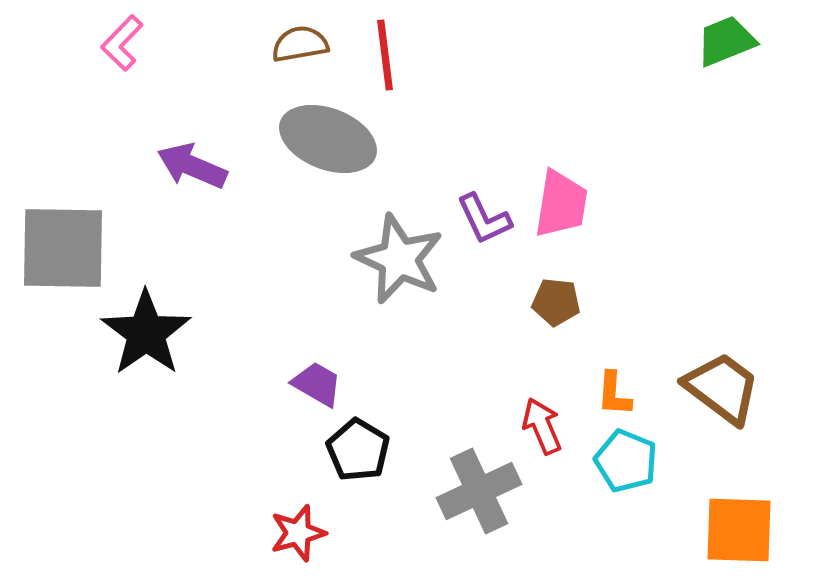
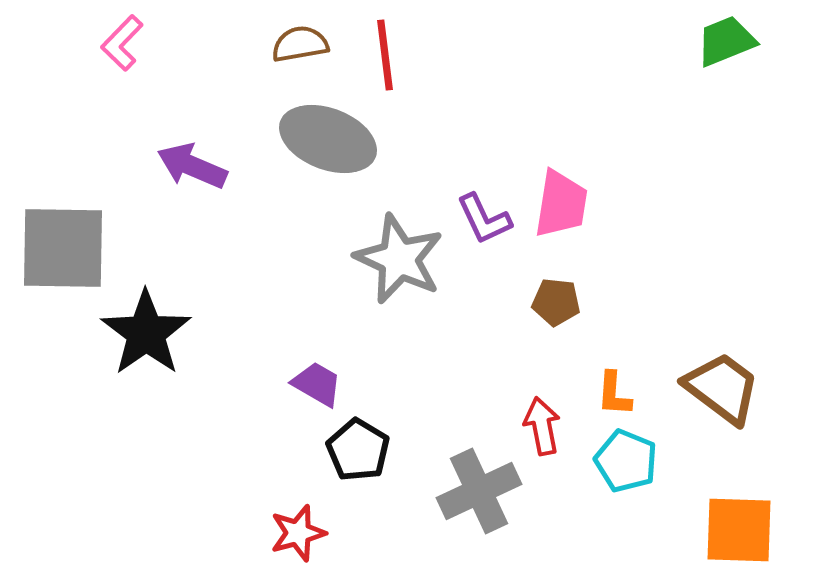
red arrow: rotated 12 degrees clockwise
